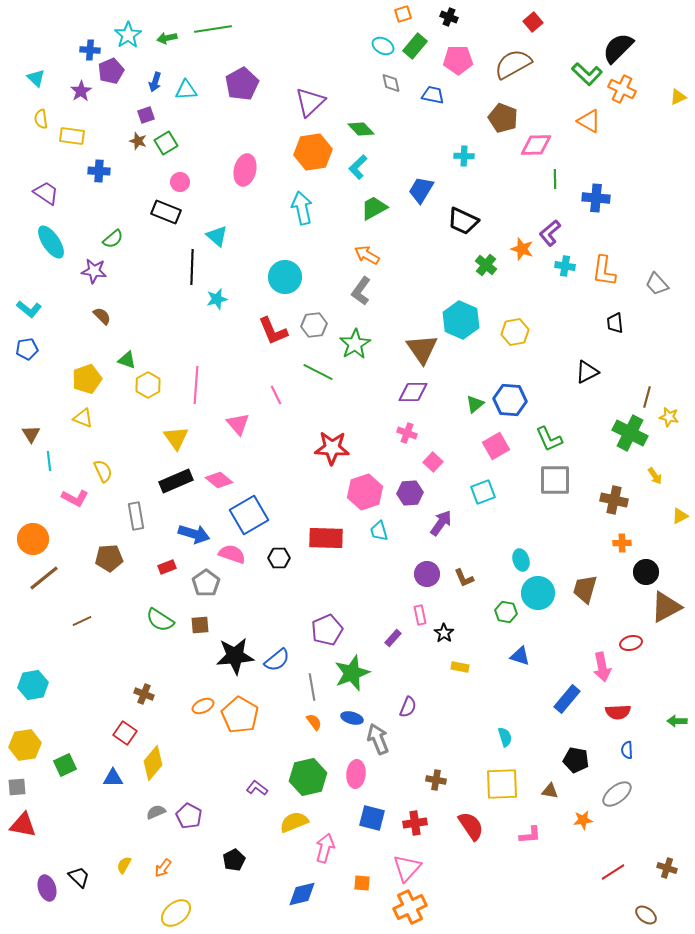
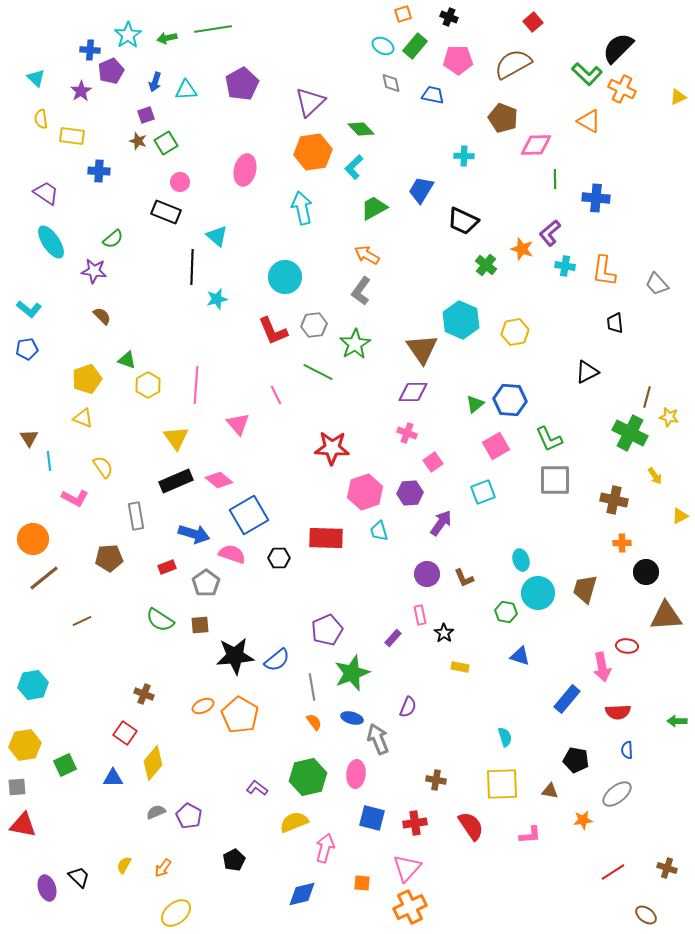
cyan L-shape at (358, 167): moved 4 px left
brown triangle at (31, 434): moved 2 px left, 4 px down
pink square at (433, 462): rotated 12 degrees clockwise
yellow semicircle at (103, 471): moved 4 px up; rotated 10 degrees counterclockwise
brown triangle at (666, 607): moved 9 px down; rotated 24 degrees clockwise
red ellipse at (631, 643): moved 4 px left, 3 px down; rotated 20 degrees clockwise
